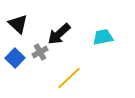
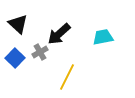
yellow line: moved 2 px left, 1 px up; rotated 20 degrees counterclockwise
